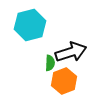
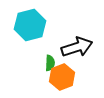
black arrow: moved 6 px right, 5 px up
orange hexagon: moved 2 px left, 4 px up
